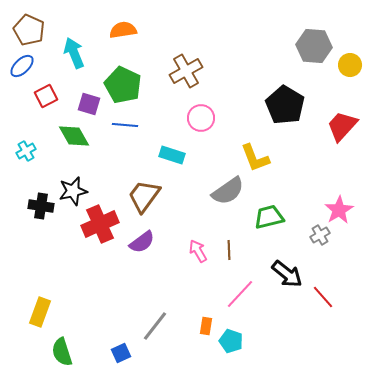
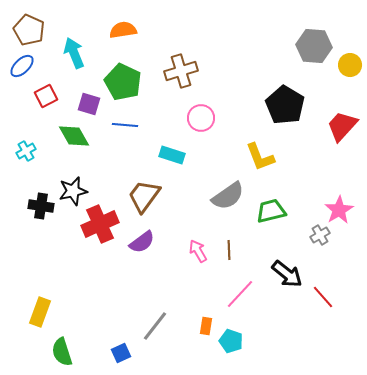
brown cross: moved 5 px left; rotated 12 degrees clockwise
green pentagon: moved 3 px up
yellow L-shape: moved 5 px right, 1 px up
gray semicircle: moved 5 px down
green trapezoid: moved 2 px right, 6 px up
